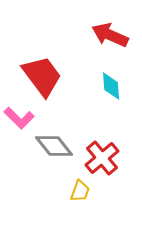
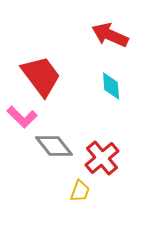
red trapezoid: moved 1 px left
pink L-shape: moved 3 px right, 1 px up
